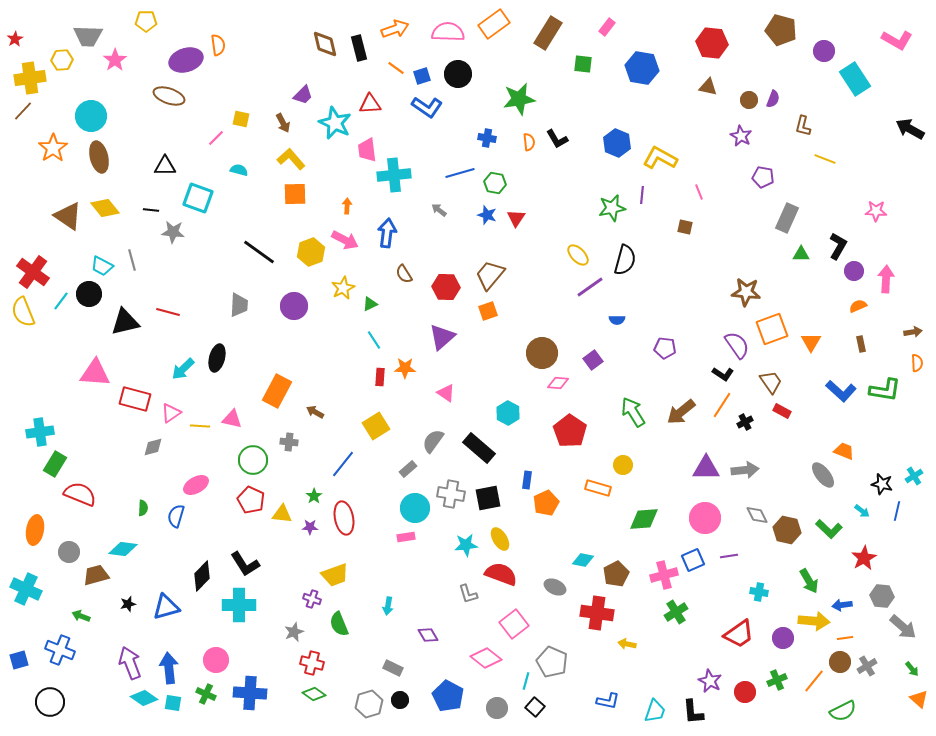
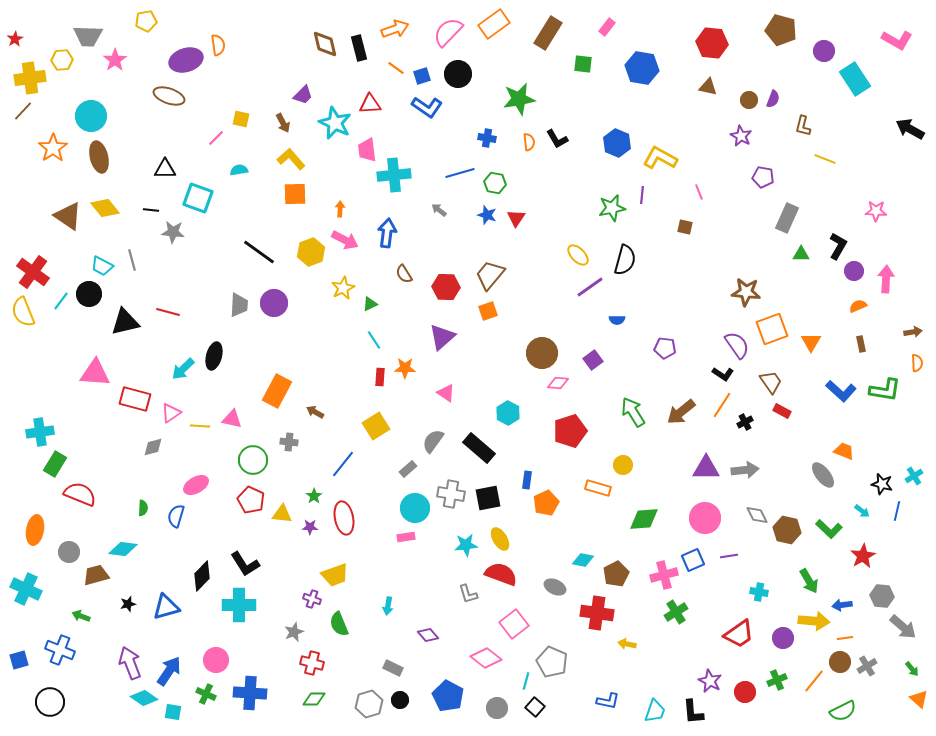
yellow pentagon at (146, 21): rotated 10 degrees counterclockwise
pink semicircle at (448, 32): rotated 48 degrees counterclockwise
black triangle at (165, 166): moved 3 px down
cyan semicircle at (239, 170): rotated 24 degrees counterclockwise
orange arrow at (347, 206): moved 7 px left, 3 px down
purple circle at (294, 306): moved 20 px left, 3 px up
black ellipse at (217, 358): moved 3 px left, 2 px up
red pentagon at (570, 431): rotated 20 degrees clockwise
red star at (864, 558): moved 1 px left, 2 px up
purple diamond at (428, 635): rotated 10 degrees counterclockwise
blue arrow at (169, 668): moved 3 px down; rotated 40 degrees clockwise
green diamond at (314, 694): moved 5 px down; rotated 35 degrees counterclockwise
cyan square at (173, 703): moved 9 px down
